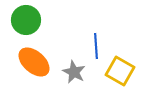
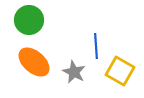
green circle: moved 3 px right
